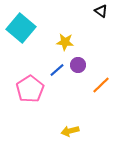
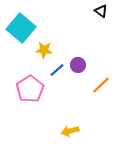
yellow star: moved 21 px left, 8 px down
